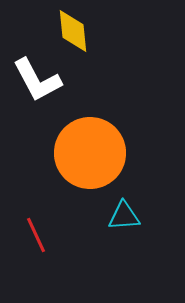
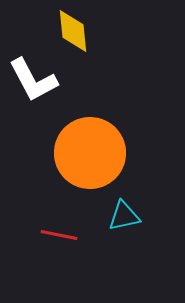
white L-shape: moved 4 px left
cyan triangle: rotated 8 degrees counterclockwise
red line: moved 23 px right; rotated 54 degrees counterclockwise
